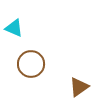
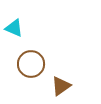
brown triangle: moved 18 px left, 1 px up
